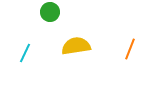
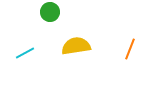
cyan line: rotated 36 degrees clockwise
